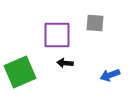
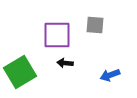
gray square: moved 2 px down
green square: rotated 8 degrees counterclockwise
